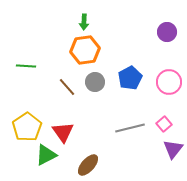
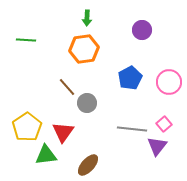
green arrow: moved 3 px right, 4 px up
purple circle: moved 25 px left, 2 px up
orange hexagon: moved 1 px left, 1 px up
green line: moved 26 px up
gray circle: moved 8 px left, 21 px down
gray line: moved 2 px right, 1 px down; rotated 20 degrees clockwise
red triangle: rotated 10 degrees clockwise
purple triangle: moved 16 px left, 3 px up
green triangle: rotated 20 degrees clockwise
